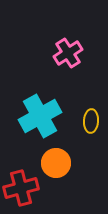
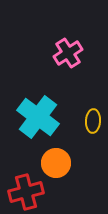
cyan cross: moved 2 px left, 1 px down; rotated 24 degrees counterclockwise
yellow ellipse: moved 2 px right
red cross: moved 5 px right, 4 px down
